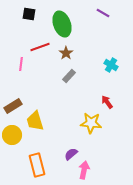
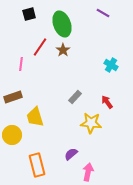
black square: rotated 24 degrees counterclockwise
red line: rotated 36 degrees counterclockwise
brown star: moved 3 px left, 3 px up
gray rectangle: moved 6 px right, 21 px down
brown rectangle: moved 9 px up; rotated 12 degrees clockwise
yellow trapezoid: moved 4 px up
pink arrow: moved 4 px right, 2 px down
